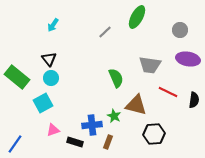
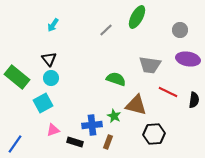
gray line: moved 1 px right, 2 px up
green semicircle: moved 1 px down; rotated 48 degrees counterclockwise
